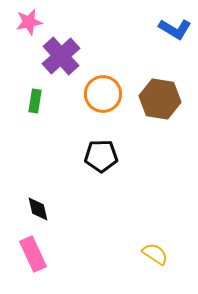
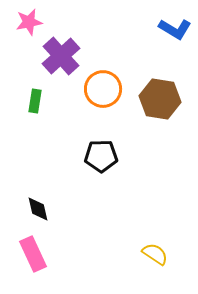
orange circle: moved 5 px up
